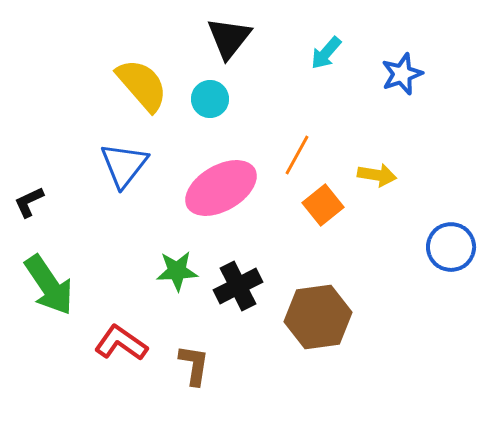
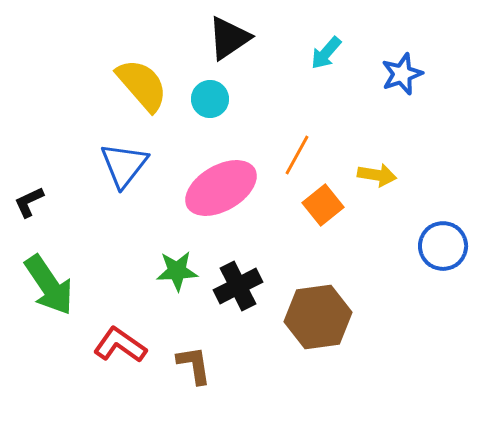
black triangle: rotated 18 degrees clockwise
blue circle: moved 8 px left, 1 px up
red L-shape: moved 1 px left, 2 px down
brown L-shape: rotated 18 degrees counterclockwise
